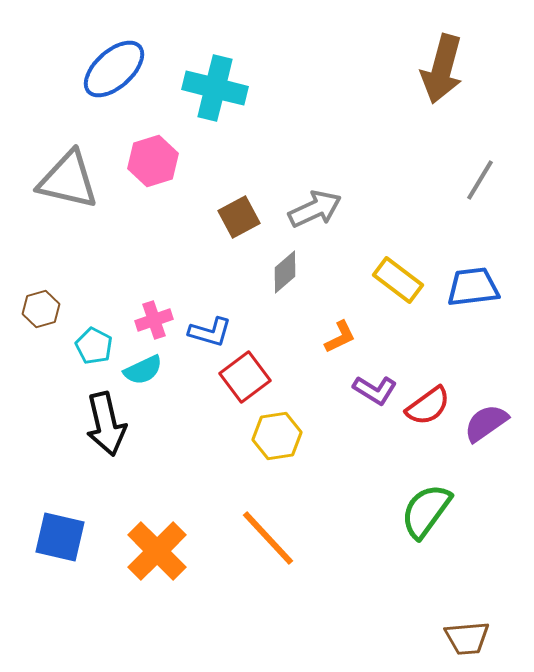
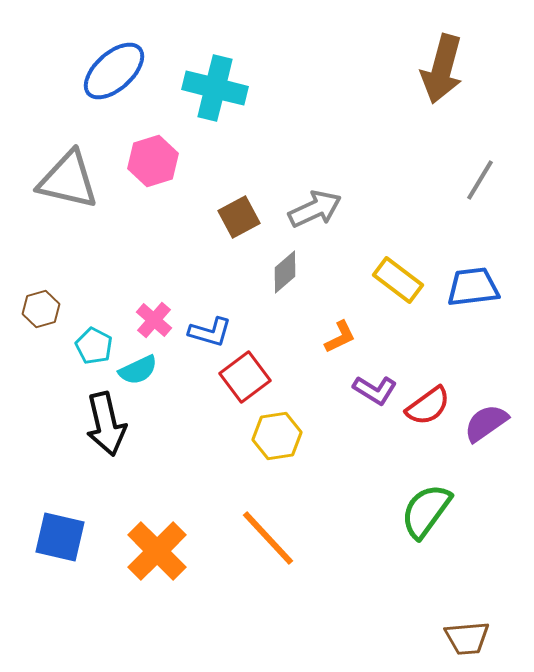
blue ellipse: moved 2 px down
pink cross: rotated 30 degrees counterclockwise
cyan semicircle: moved 5 px left
